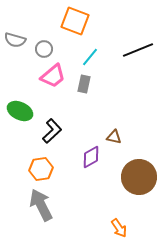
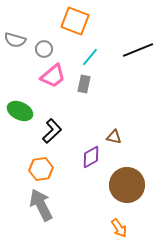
brown circle: moved 12 px left, 8 px down
